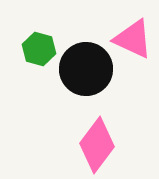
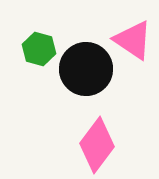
pink triangle: moved 1 px down; rotated 9 degrees clockwise
